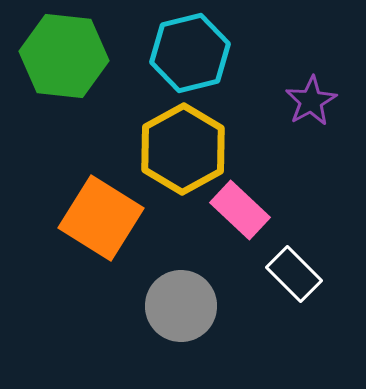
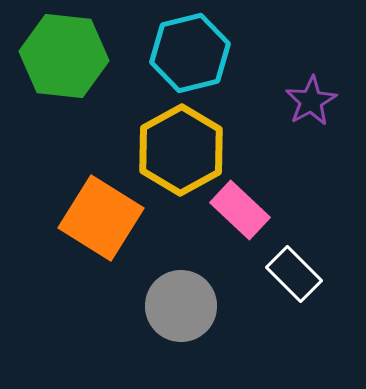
yellow hexagon: moved 2 px left, 1 px down
